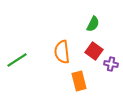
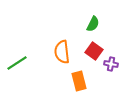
green line: moved 3 px down
